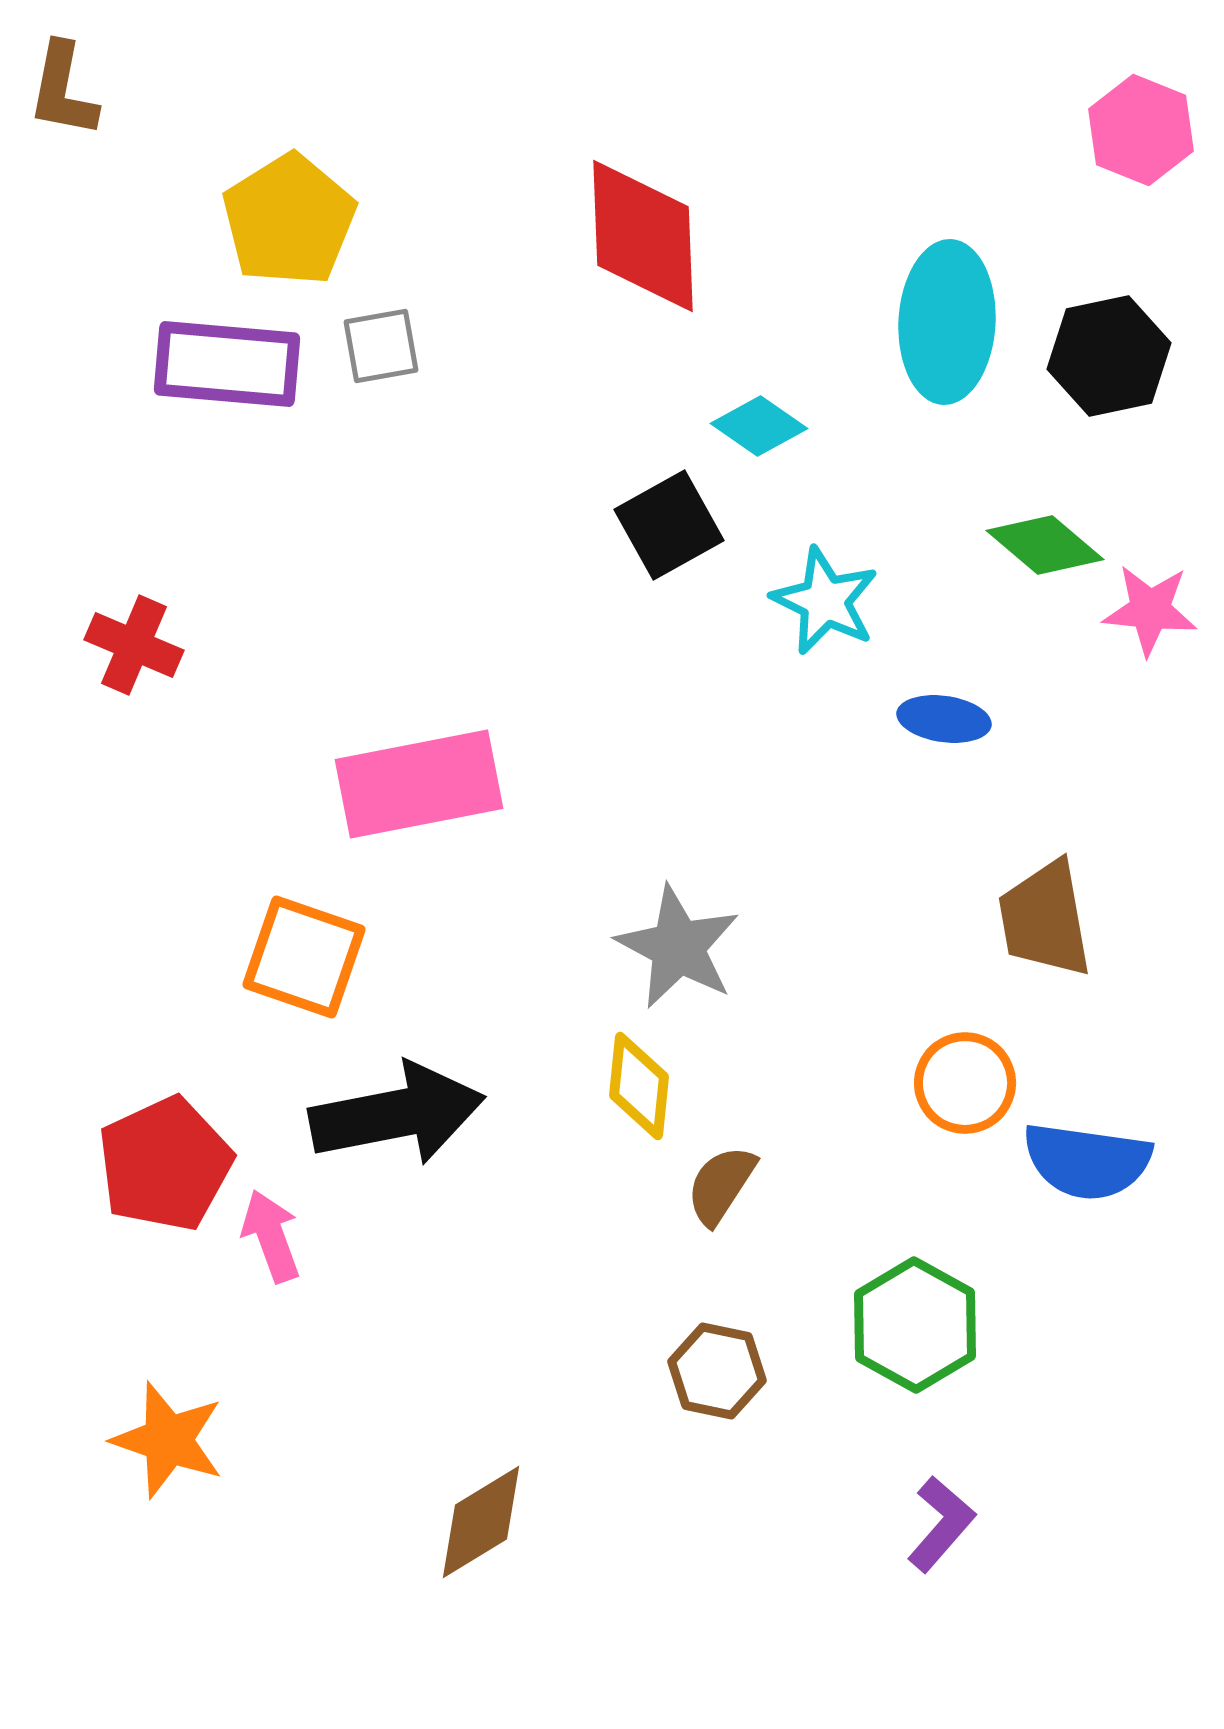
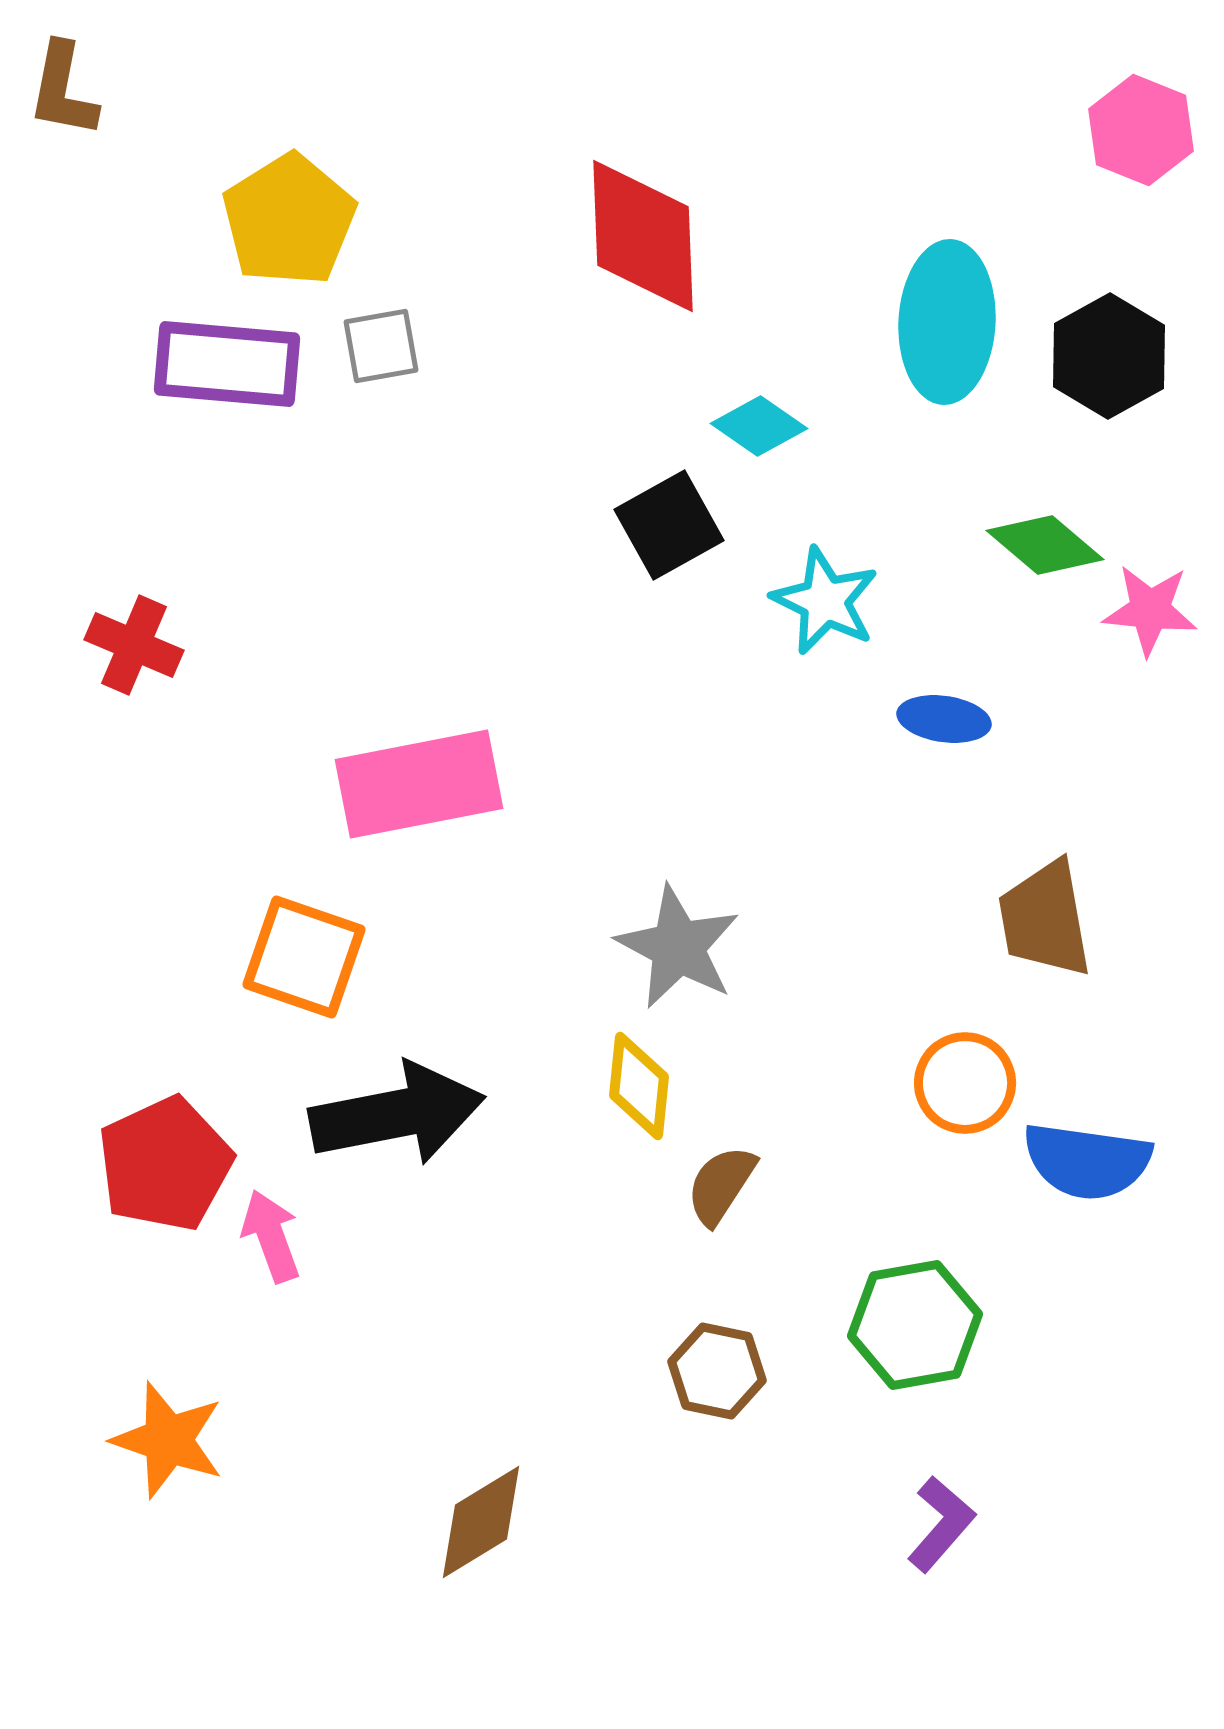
black hexagon: rotated 17 degrees counterclockwise
green hexagon: rotated 21 degrees clockwise
